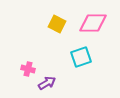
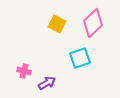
pink diamond: rotated 44 degrees counterclockwise
cyan square: moved 1 px left, 1 px down
pink cross: moved 4 px left, 2 px down
